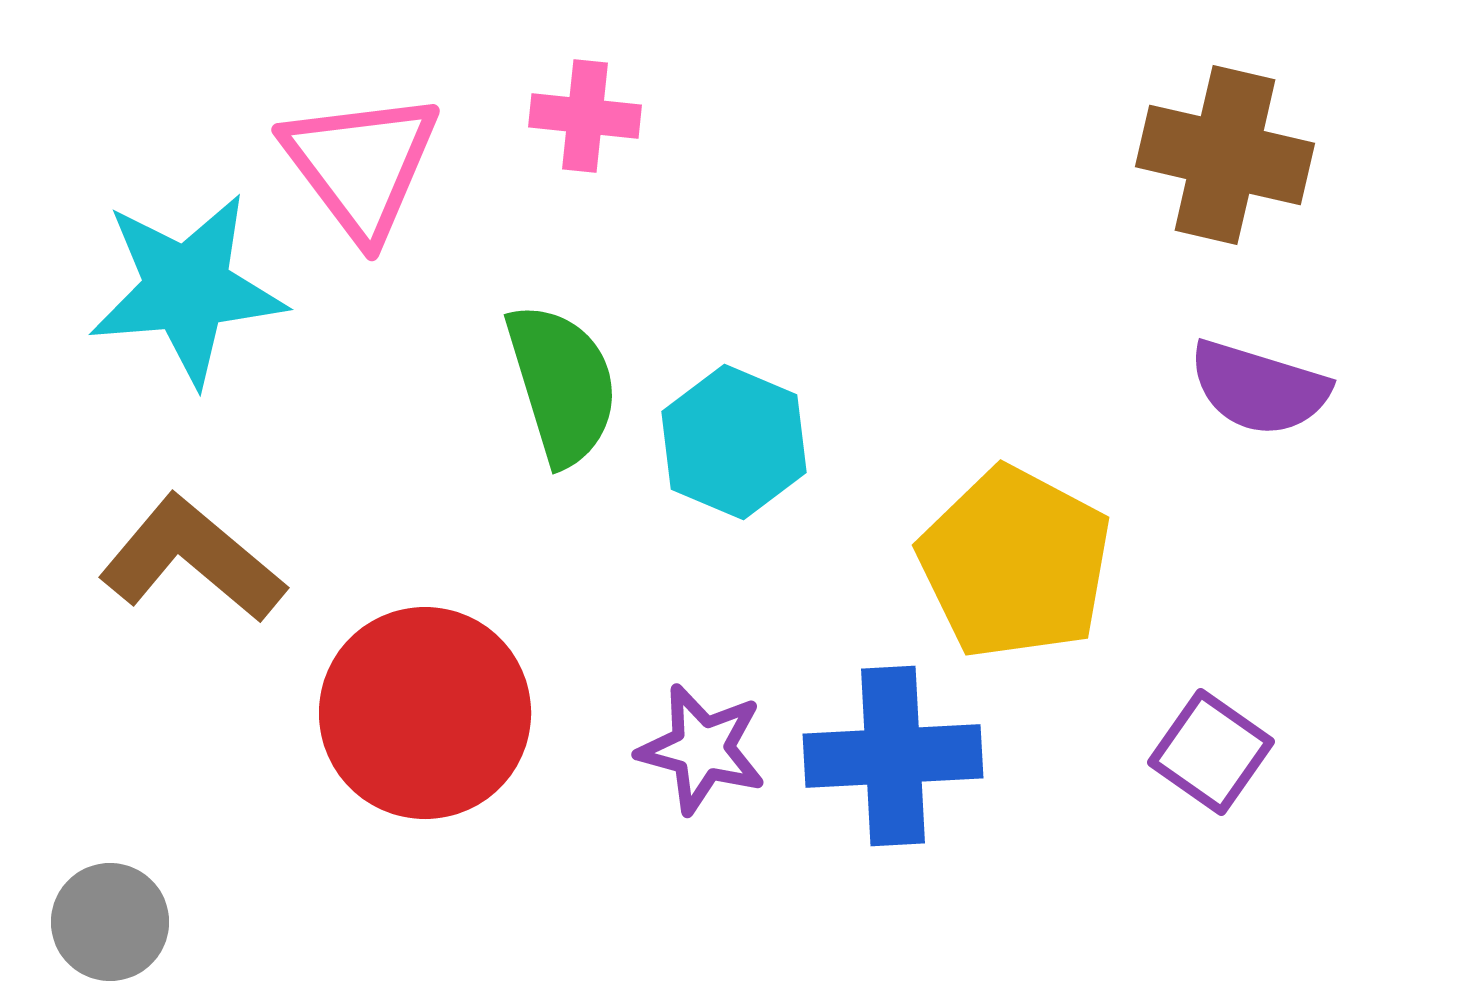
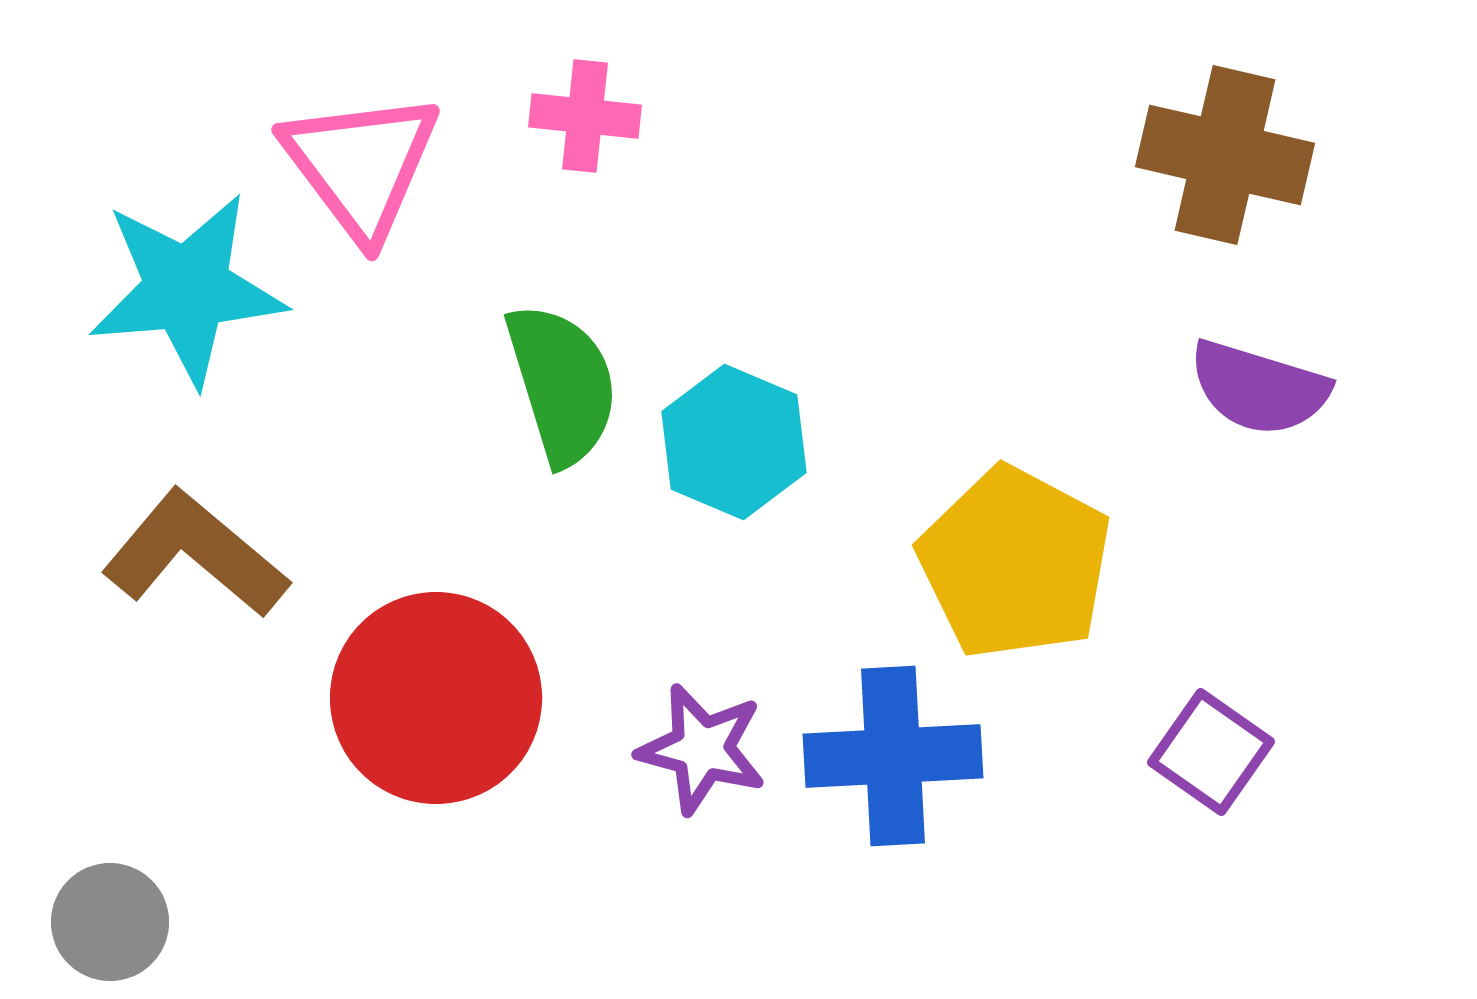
brown L-shape: moved 3 px right, 5 px up
red circle: moved 11 px right, 15 px up
